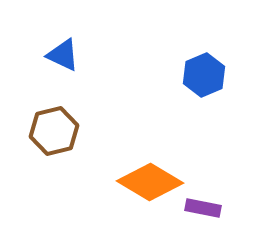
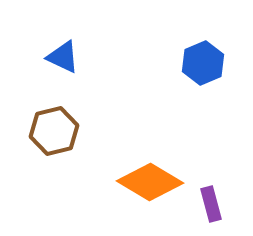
blue triangle: moved 2 px down
blue hexagon: moved 1 px left, 12 px up
purple rectangle: moved 8 px right, 4 px up; rotated 64 degrees clockwise
